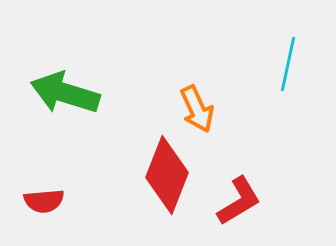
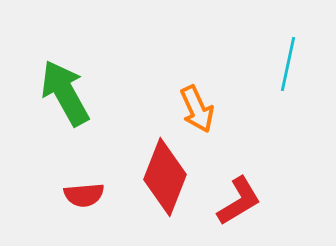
green arrow: rotated 44 degrees clockwise
red diamond: moved 2 px left, 2 px down
red semicircle: moved 40 px right, 6 px up
